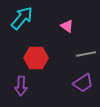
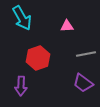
cyan arrow: rotated 110 degrees clockwise
pink triangle: rotated 40 degrees counterclockwise
red hexagon: moved 2 px right; rotated 20 degrees counterclockwise
purple trapezoid: rotated 70 degrees clockwise
